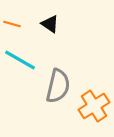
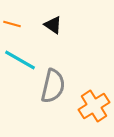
black triangle: moved 3 px right, 1 px down
gray semicircle: moved 5 px left
